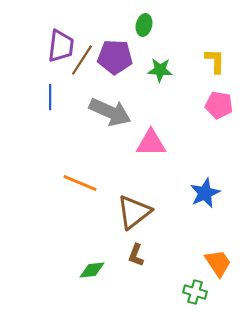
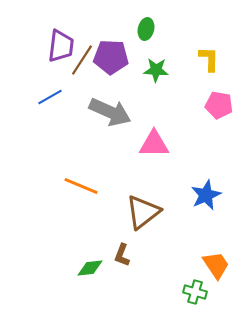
green ellipse: moved 2 px right, 4 px down
purple pentagon: moved 4 px left
yellow L-shape: moved 6 px left, 2 px up
green star: moved 4 px left
blue line: rotated 60 degrees clockwise
pink triangle: moved 3 px right, 1 px down
orange line: moved 1 px right, 3 px down
blue star: moved 1 px right, 2 px down
brown triangle: moved 9 px right
brown L-shape: moved 14 px left
orange trapezoid: moved 2 px left, 2 px down
green diamond: moved 2 px left, 2 px up
